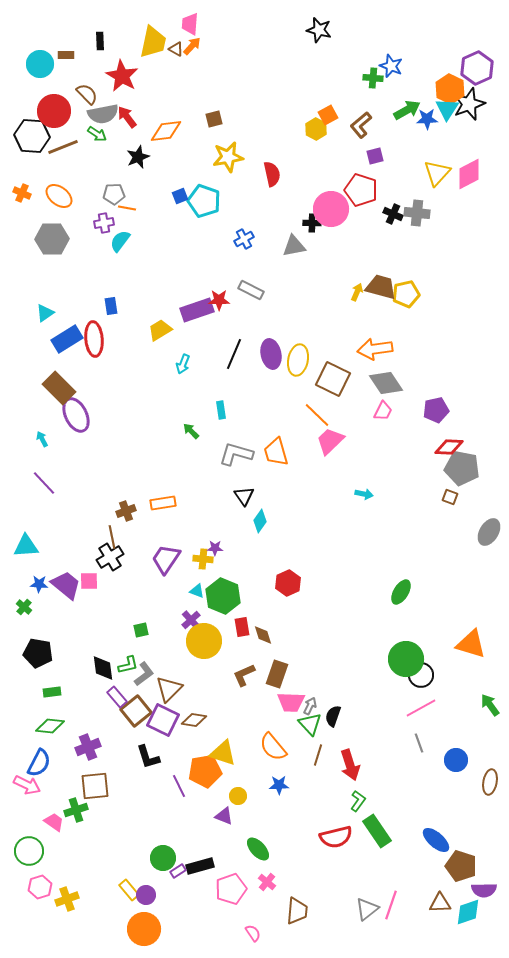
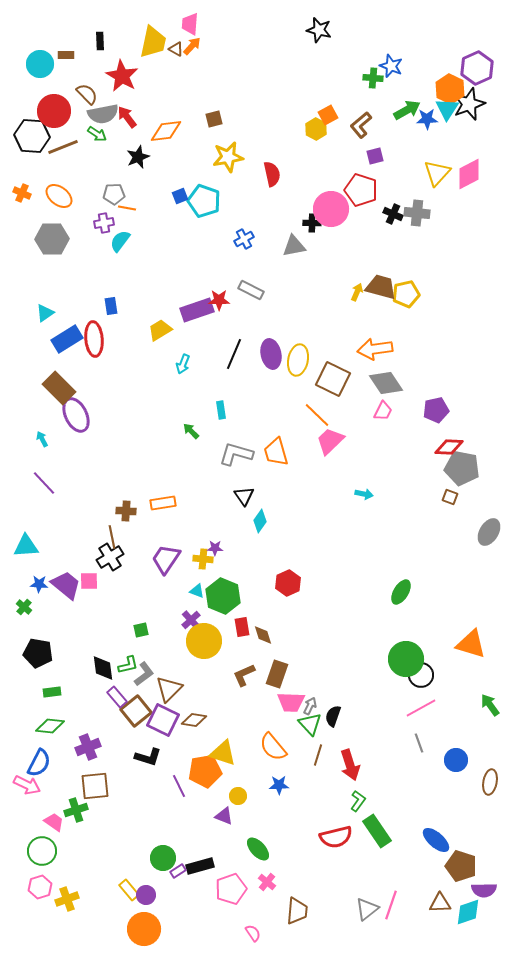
brown cross at (126, 511): rotated 24 degrees clockwise
black L-shape at (148, 757): rotated 56 degrees counterclockwise
green circle at (29, 851): moved 13 px right
